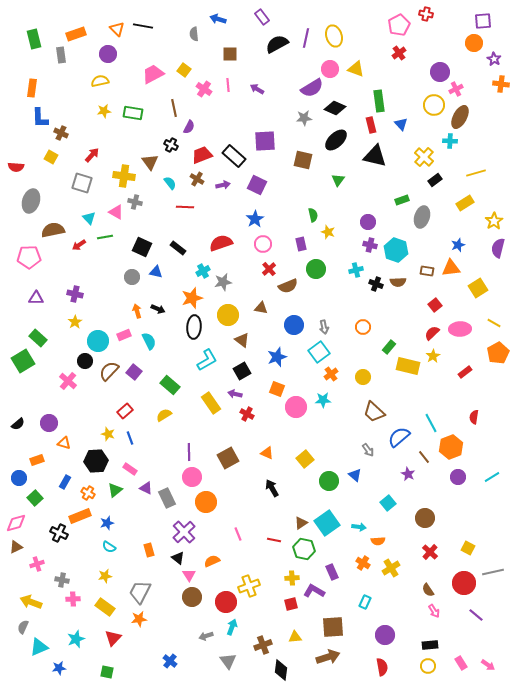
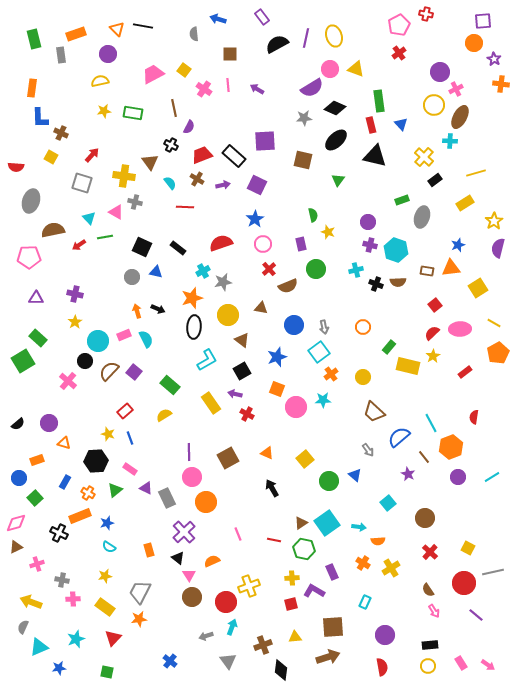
cyan semicircle at (149, 341): moved 3 px left, 2 px up
